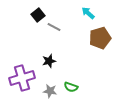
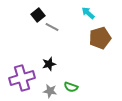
gray line: moved 2 px left
black star: moved 3 px down
